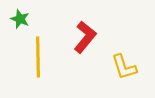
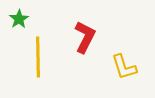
green star: moved 1 px left; rotated 18 degrees clockwise
red L-shape: rotated 12 degrees counterclockwise
